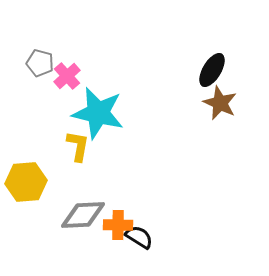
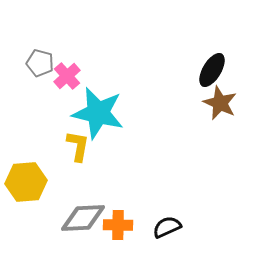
gray diamond: moved 3 px down
black semicircle: moved 28 px right, 10 px up; rotated 56 degrees counterclockwise
